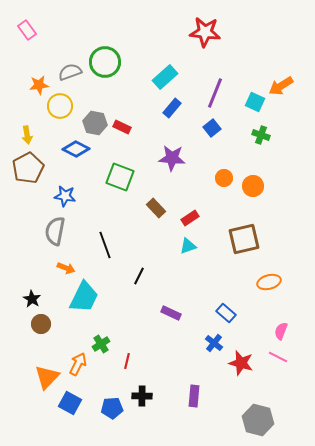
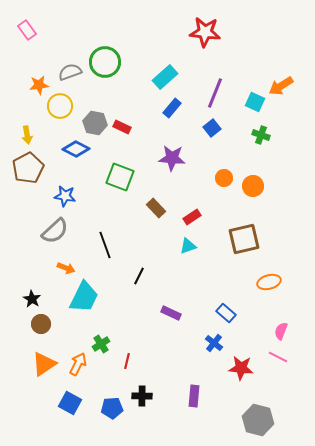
red rectangle at (190, 218): moved 2 px right, 1 px up
gray semicircle at (55, 231): rotated 144 degrees counterclockwise
red star at (241, 363): moved 5 px down; rotated 10 degrees counterclockwise
orange triangle at (47, 377): moved 3 px left, 13 px up; rotated 12 degrees clockwise
